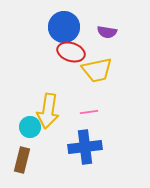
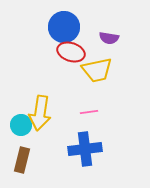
purple semicircle: moved 2 px right, 6 px down
yellow arrow: moved 8 px left, 2 px down
cyan circle: moved 9 px left, 2 px up
blue cross: moved 2 px down
